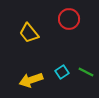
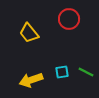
cyan square: rotated 24 degrees clockwise
